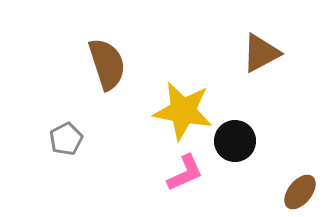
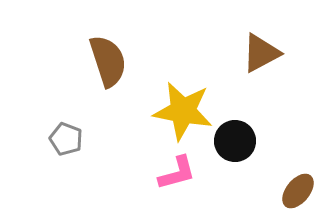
brown semicircle: moved 1 px right, 3 px up
gray pentagon: rotated 24 degrees counterclockwise
pink L-shape: moved 8 px left; rotated 9 degrees clockwise
brown ellipse: moved 2 px left, 1 px up
